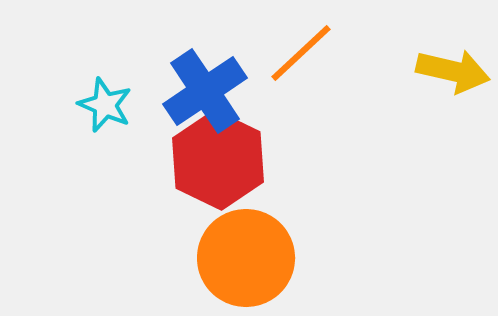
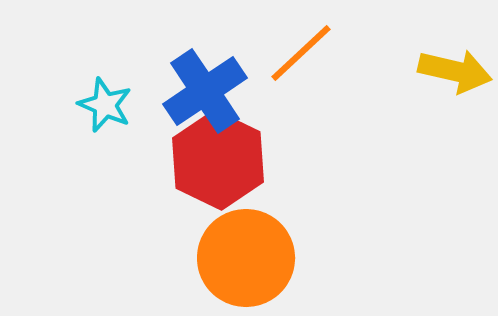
yellow arrow: moved 2 px right
